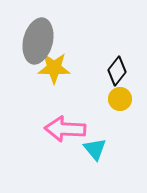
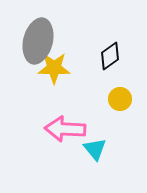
black diamond: moved 7 px left, 15 px up; rotated 16 degrees clockwise
